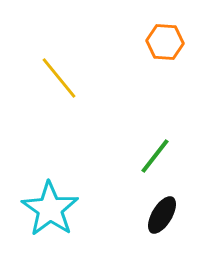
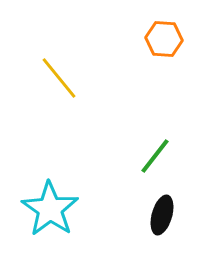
orange hexagon: moved 1 px left, 3 px up
black ellipse: rotated 15 degrees counterclockwise
